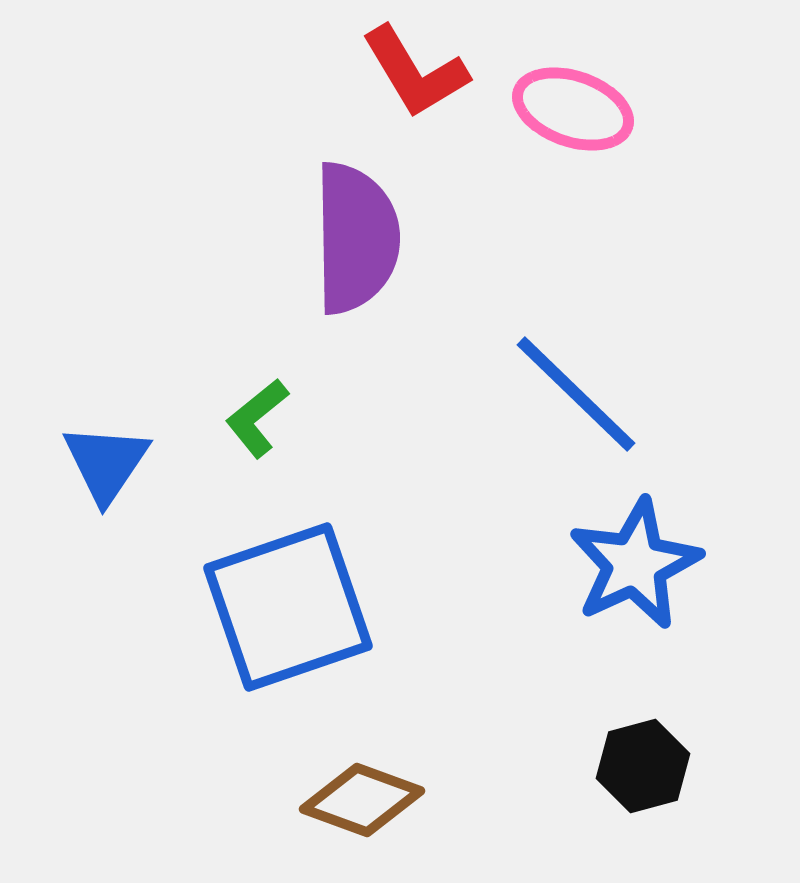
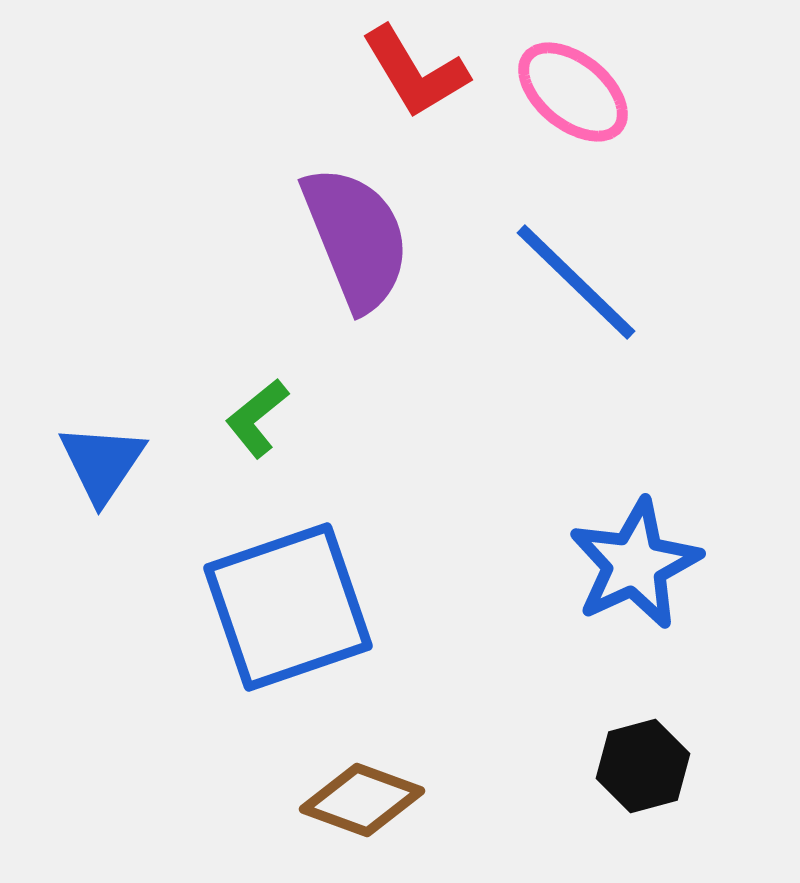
pink ellipse: moved 17 px up; rotated 20 degrees clockwise
purple semicircle: rotated 21 degrees counterclockwise
blue line: moved 112 px up
blue triangle: moved 4 px left
